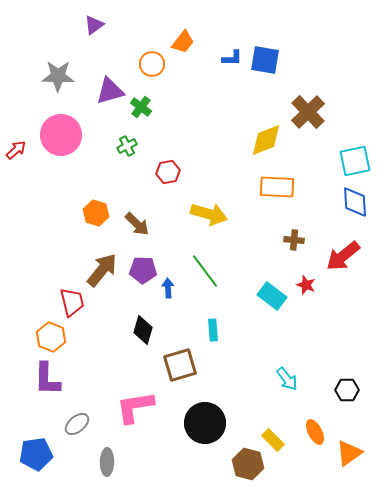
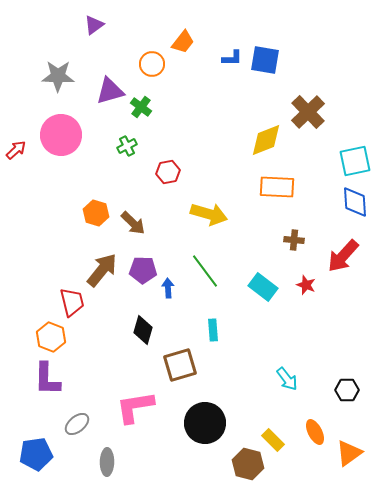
brown arrow at (137, 224): moved 4 px left, 1 px up
red arrow at (343, 256): rotated 9 degrees counterclockwise
cyan rectangle at (272, 296): moved 9 px left, 9 px up
